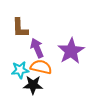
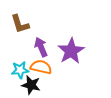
brown L-shape: moved 4 px up; rotated 15 degrees counterclockwise
purple arrow: moved 4 px right, 1 px up
black star: moved 2 px left; rotated 12 degrees clockwise
